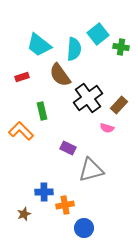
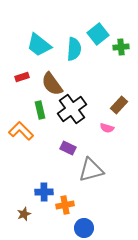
green cross: rotated 14 degrees counterclockwise
brown semicircle: moved 8 px left, 9 px down
black cross: moved 16 px left, 11 px down
green rectangle: moved 2 px left, 1 px up
